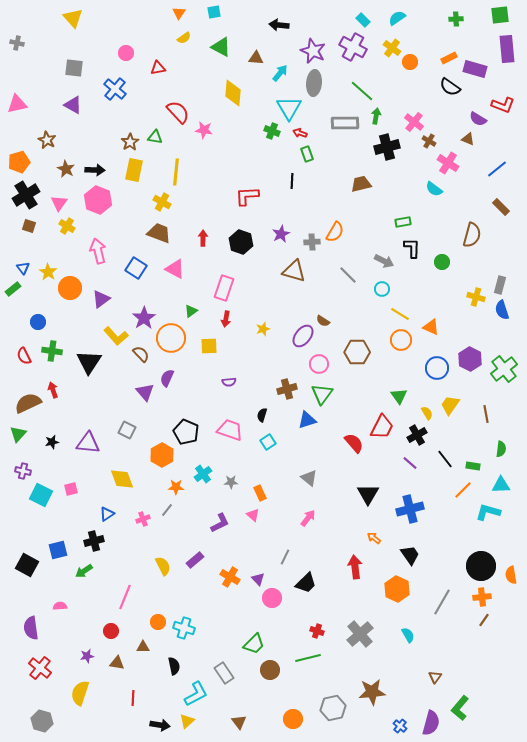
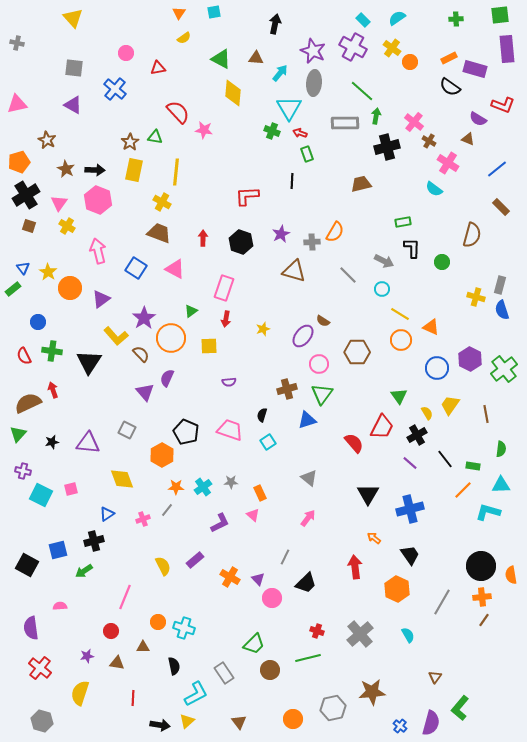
black arrow at (279, 25): moved 4 px left, 1 px up; rotated 96 degrees clockwise
green triangle at (221, 47): moved 12 px down
cyan cross at (203, 474): moved 13 px down
